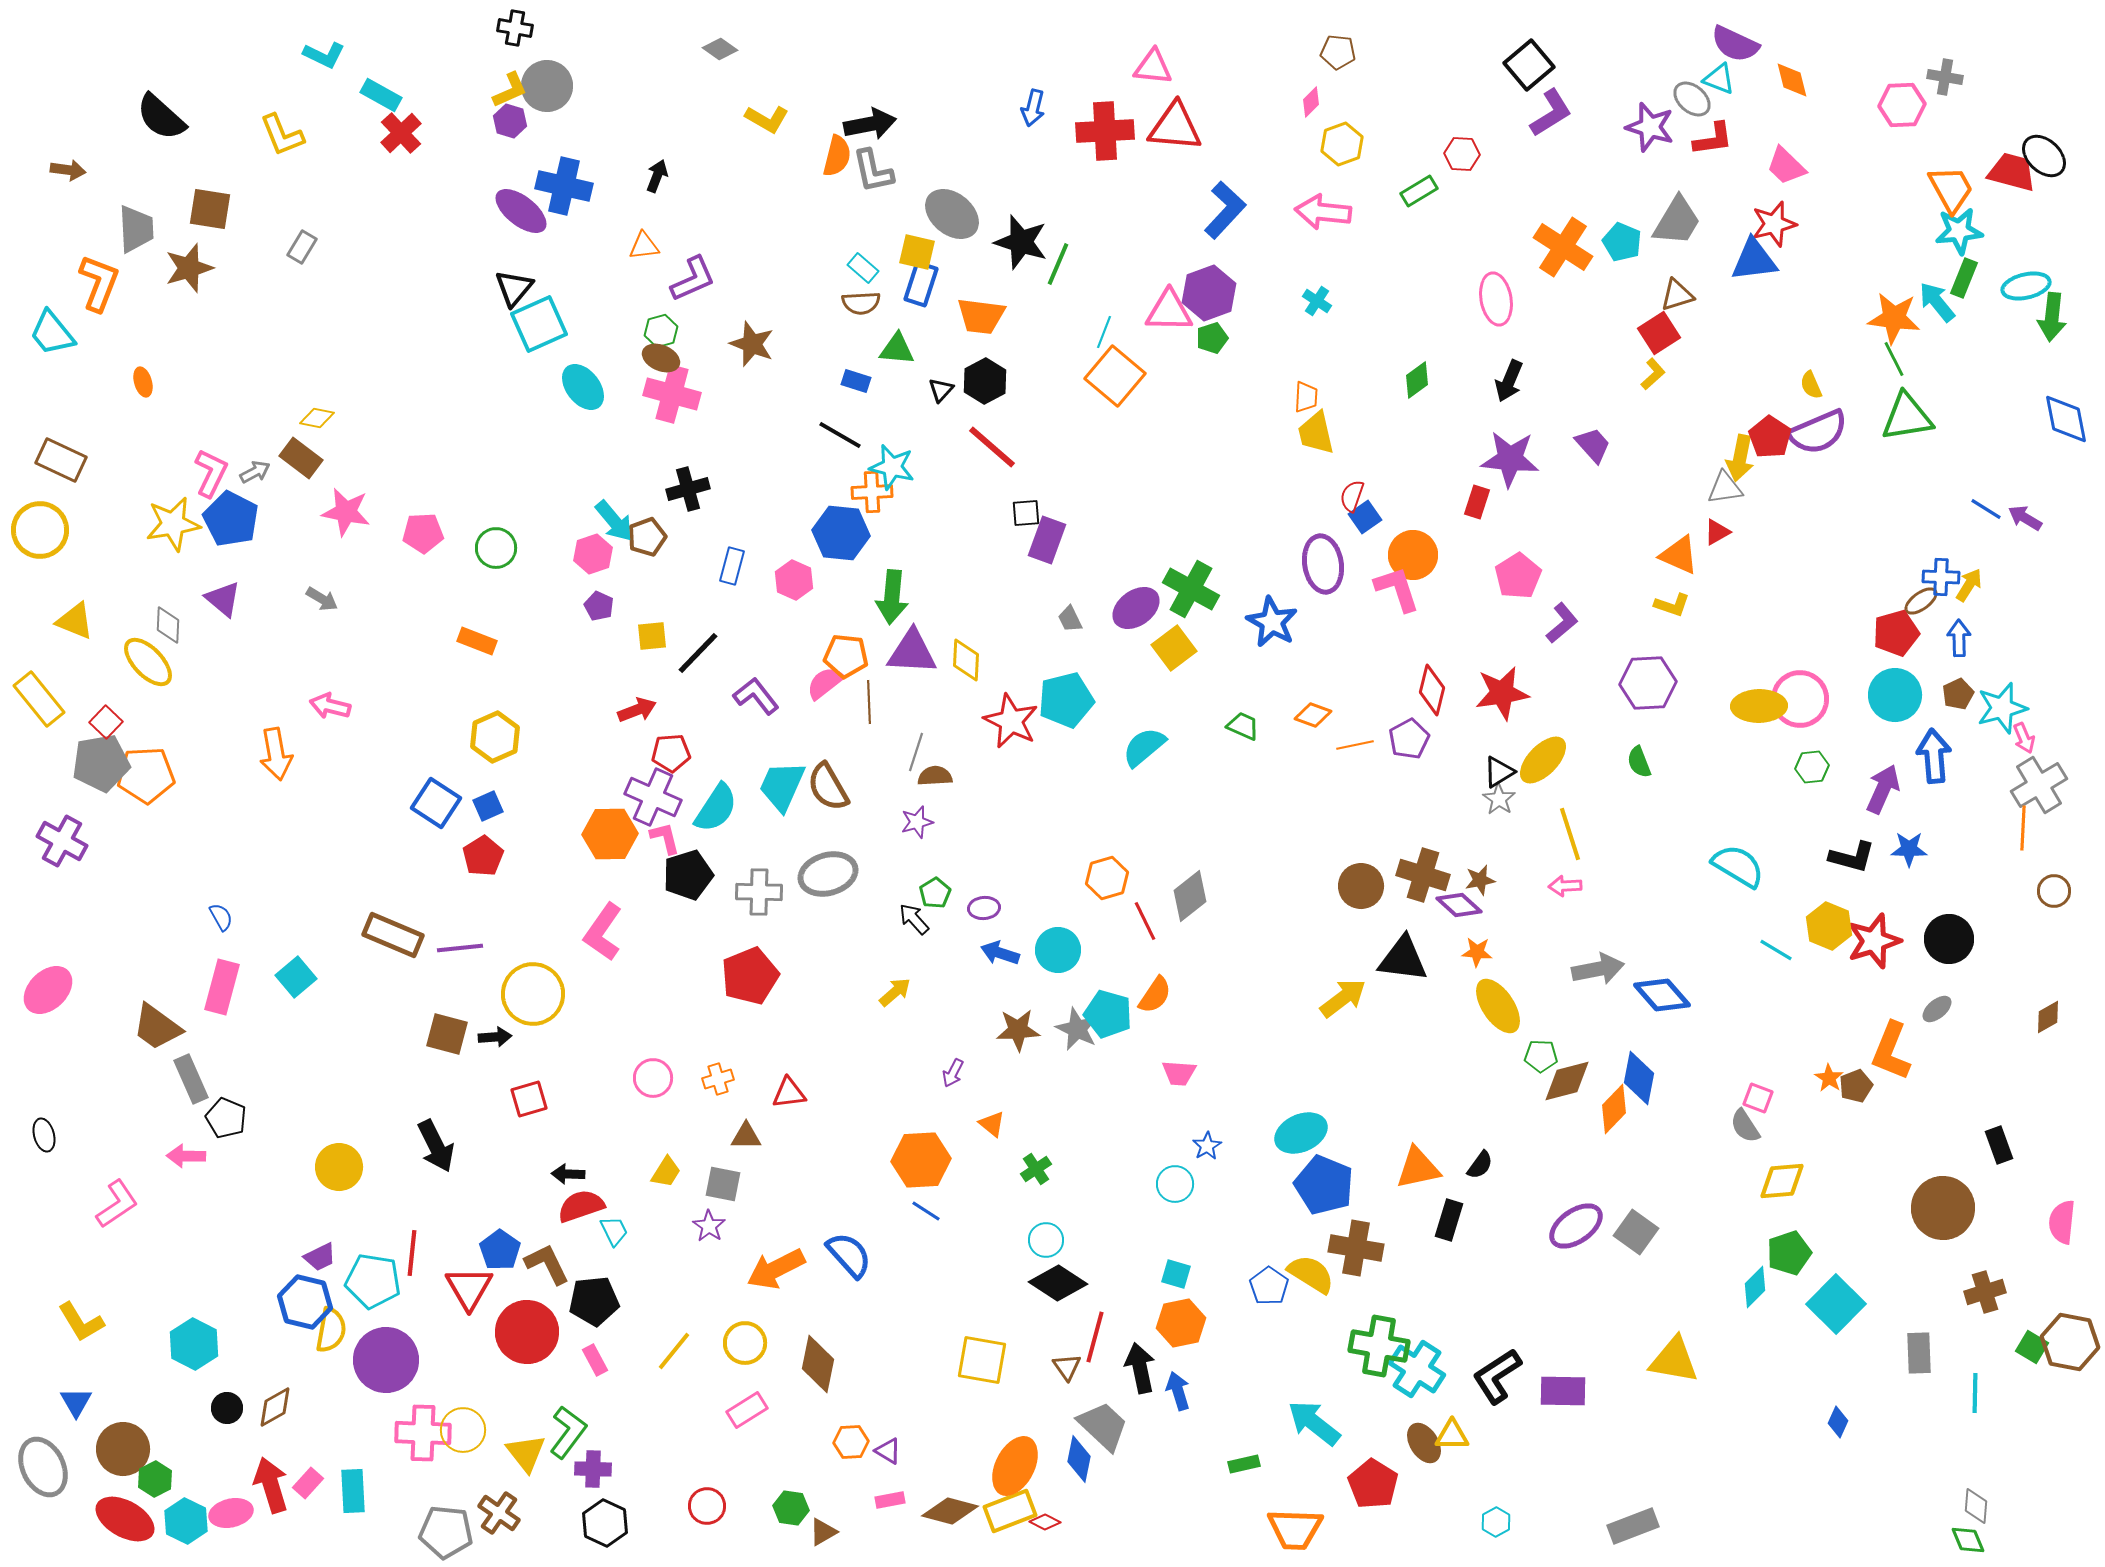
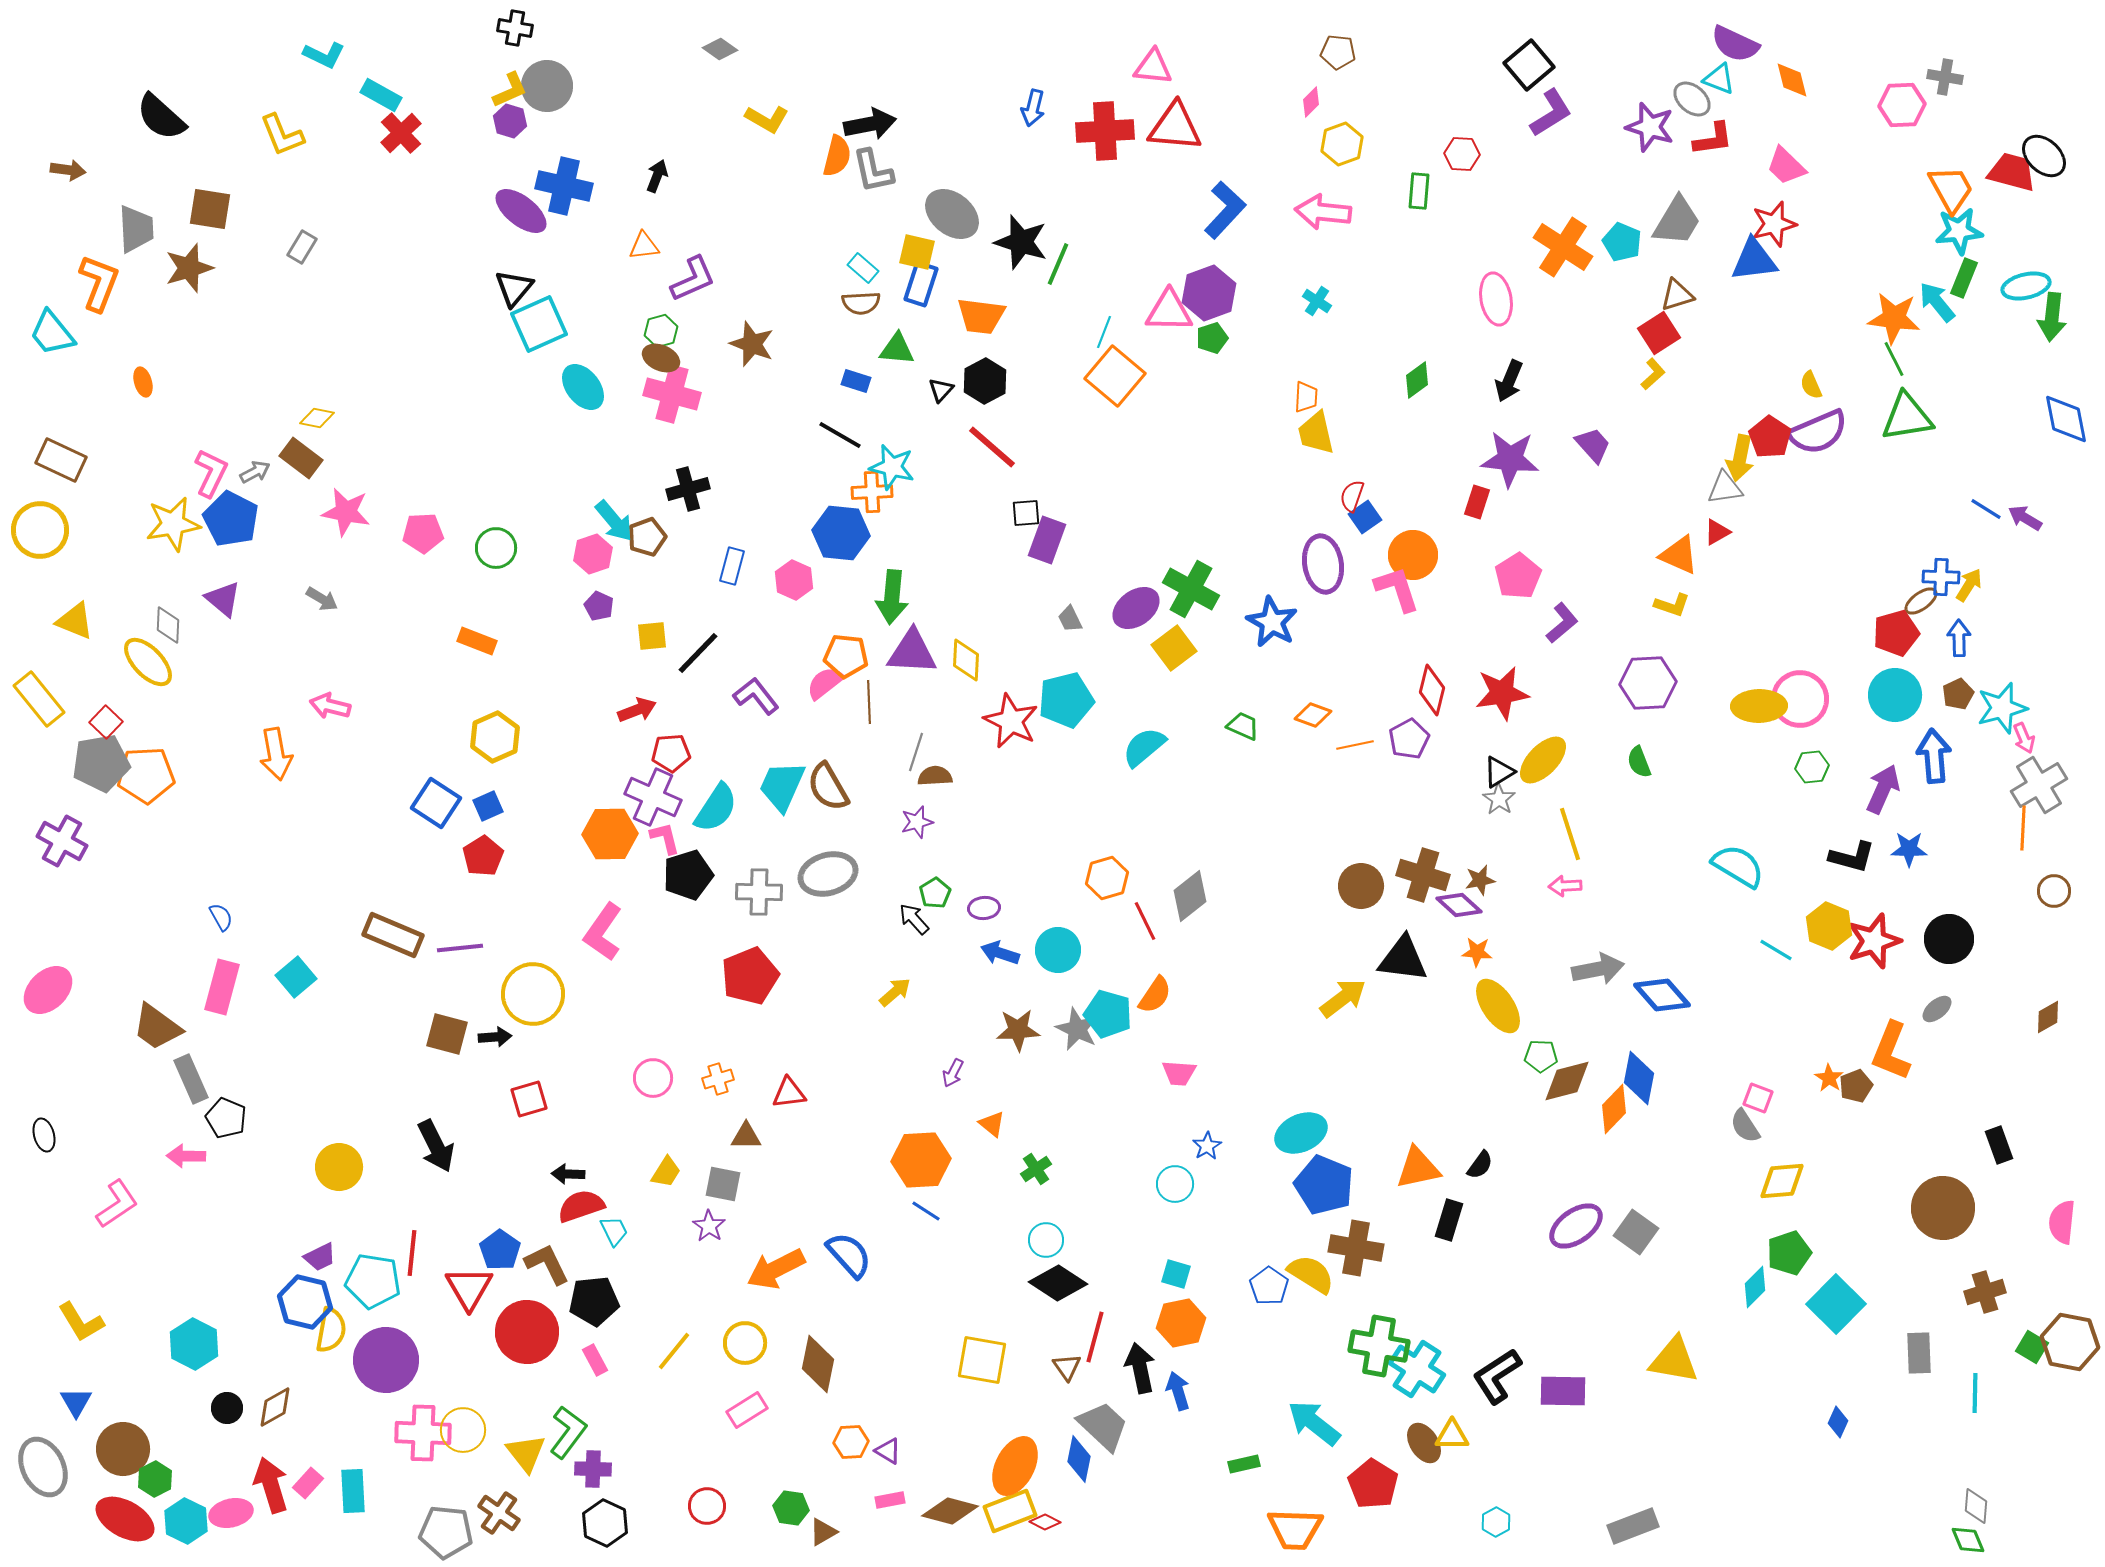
green rectangle at (1419, 191): rotated 54 degrees counterclockwise
